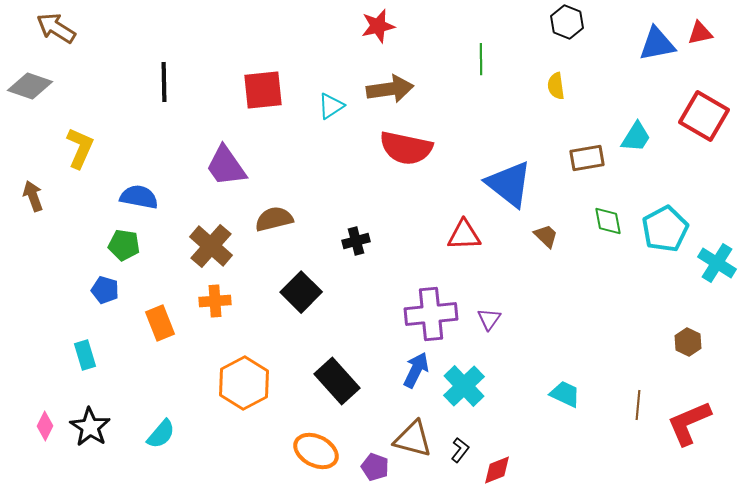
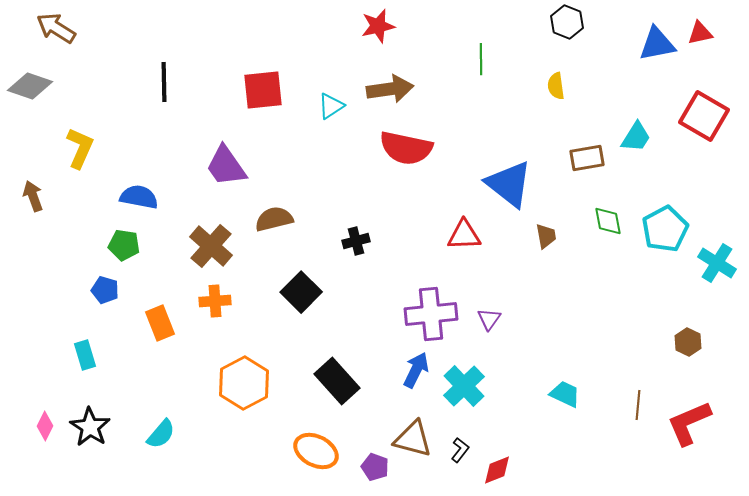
brown trapezoid at (546, 236): rotated 36 degrees clockwise
